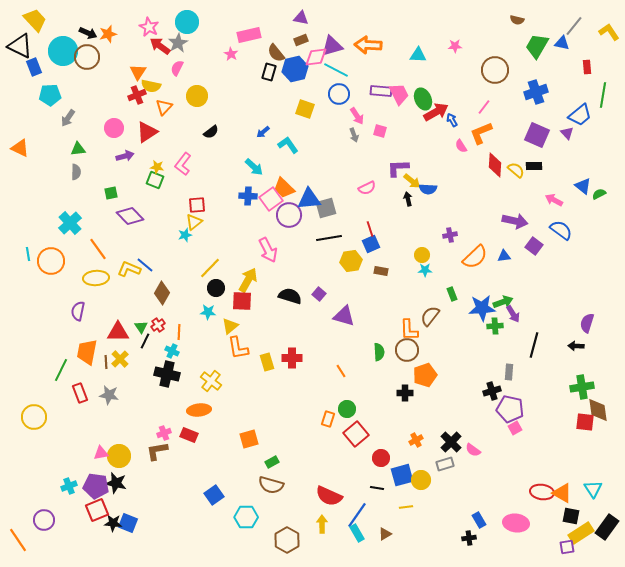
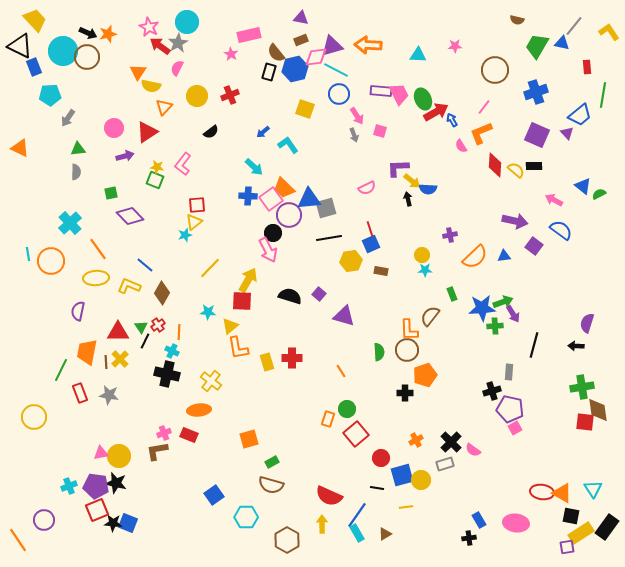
red cross at (137, 95): moved 93 px right
yellow L-shape at (129, 269): moved 17 px down
black circle at (216, 288): moved 57 px right, 55 px up
